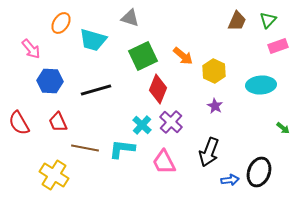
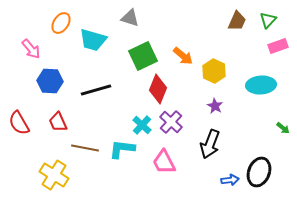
black arrow: moved 1 px right, 8 px up
